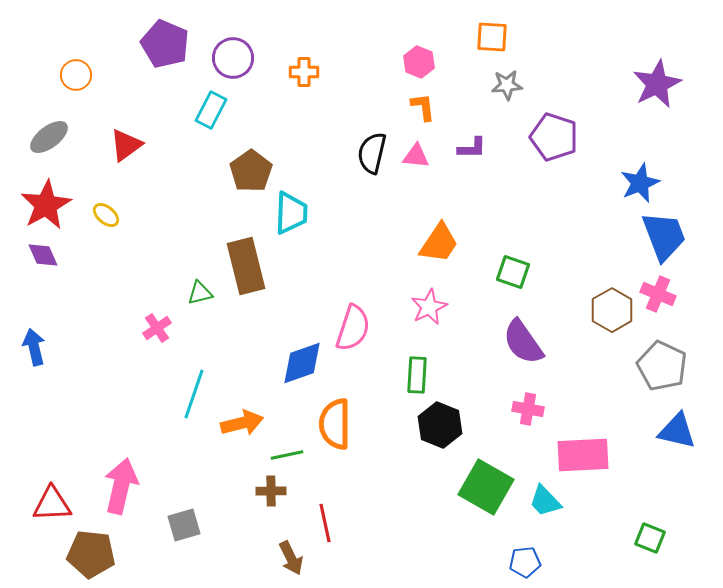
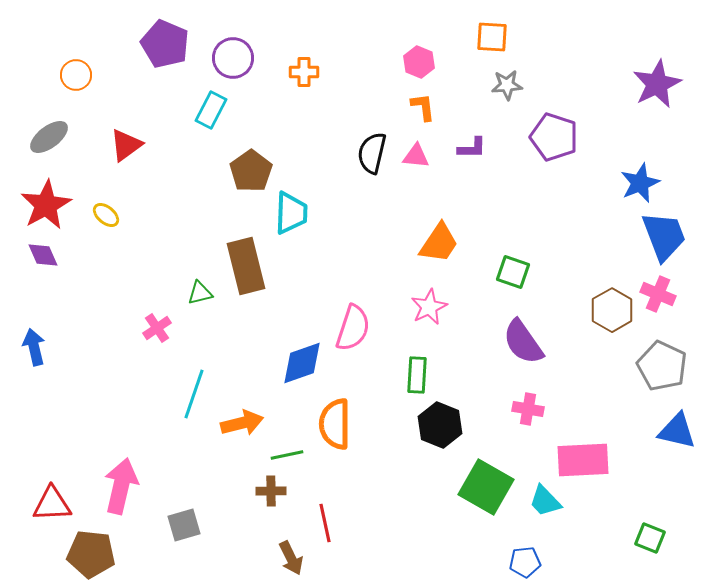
pink rectangle at (583, 455): moved 5 px down
